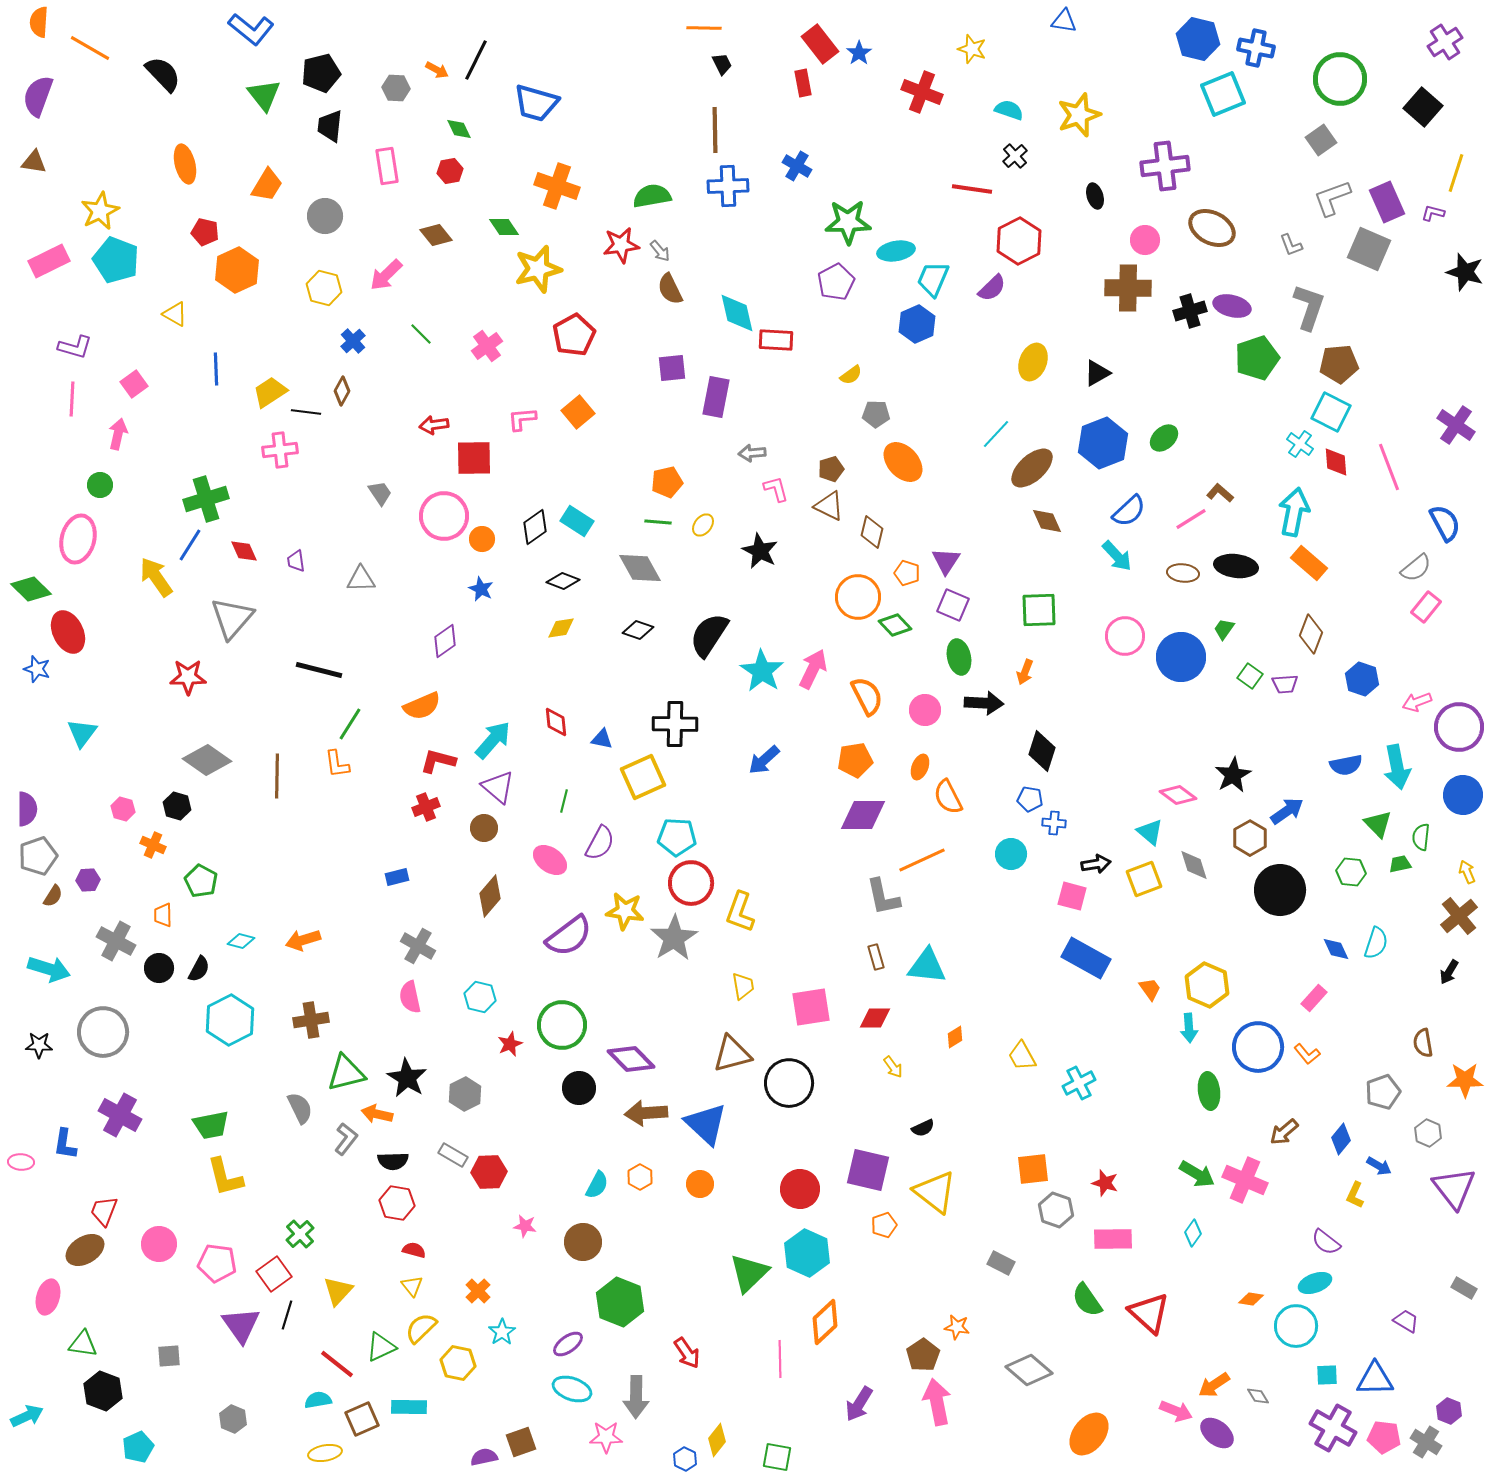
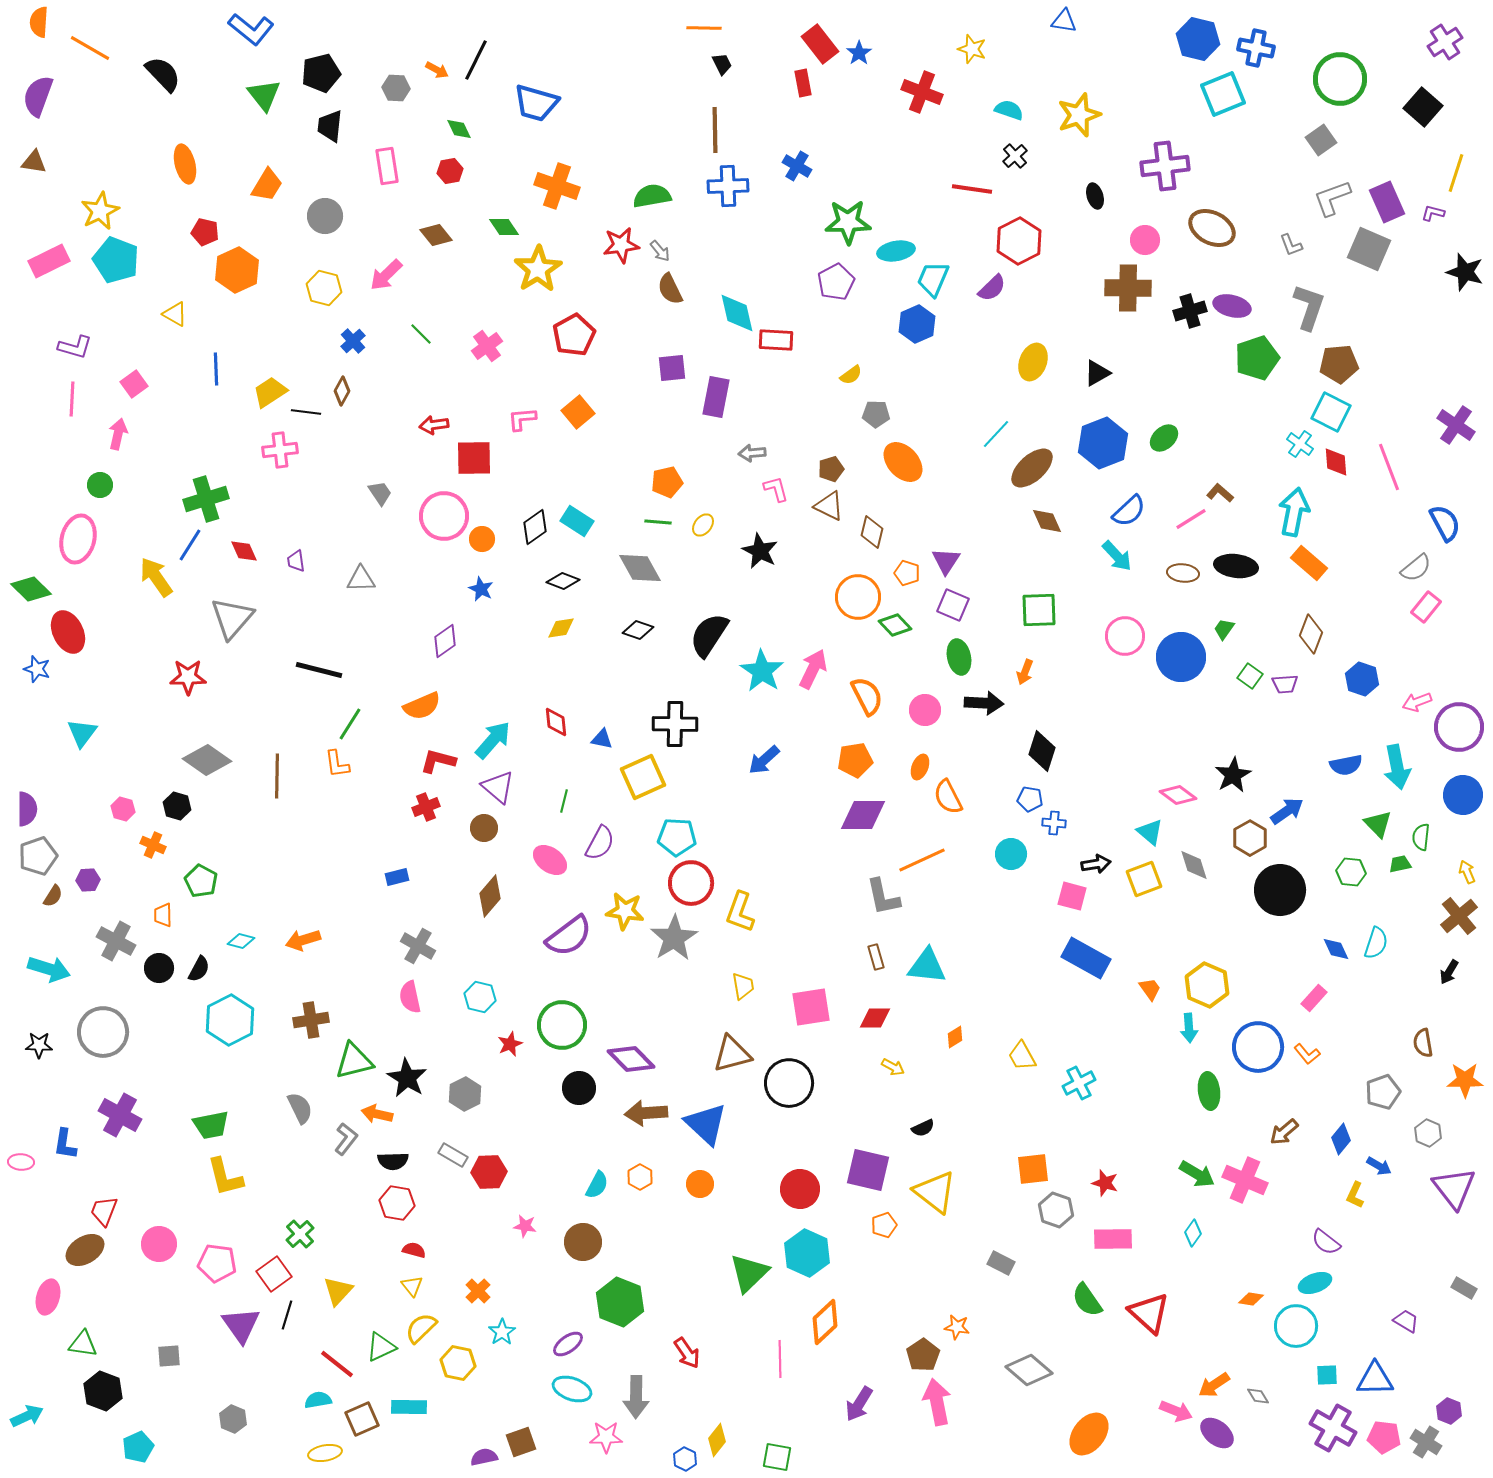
yellow star at (538, 269): rotated 18 degrees counterclockwise
yellow arrow at (893, 1067): rotated 25 degrees counterclockwise
green triangle at (346, 1073): moved 8 px right, 12 px up
